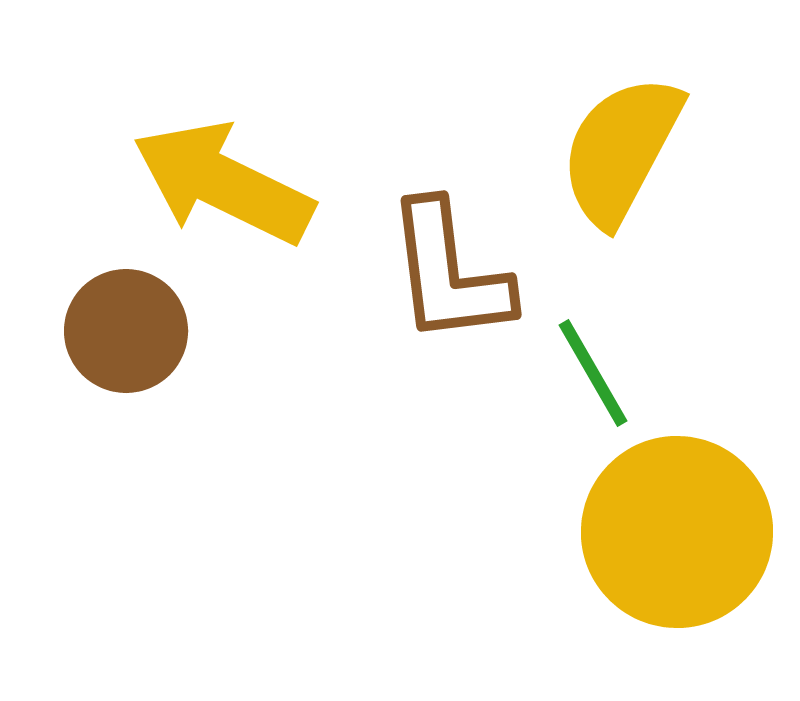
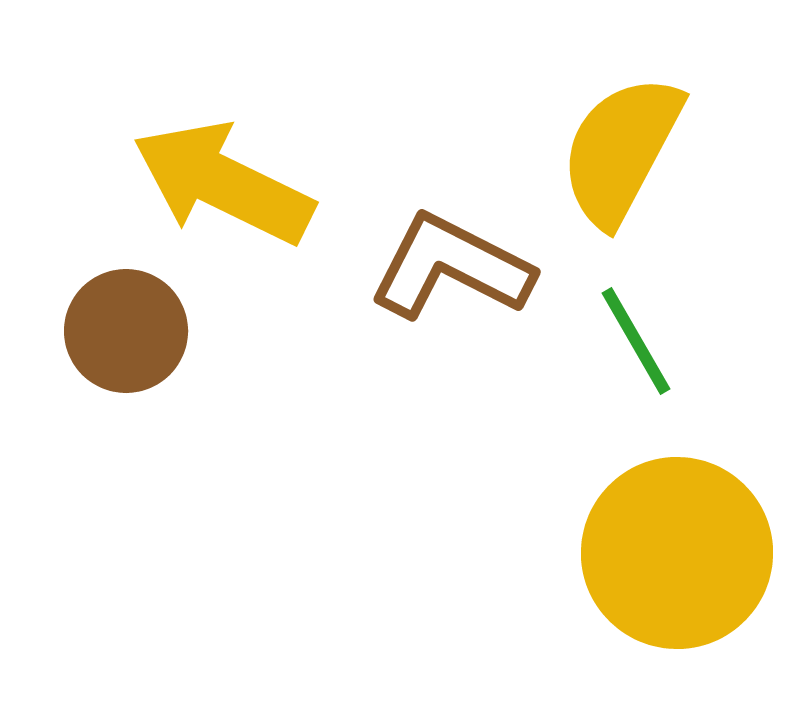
brown L-shape: moved 2 px right, 6 px up; rotated 124 degrees clockwise
green line: moved 43 px right, 32 px up
yellow circle: moved 21 px down
